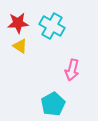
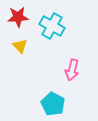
red star: moved 6 px up
yellow triangle: rotated 14 degrees clockwise
cyan pentagon: rotated 15 degrees counterclockwise
